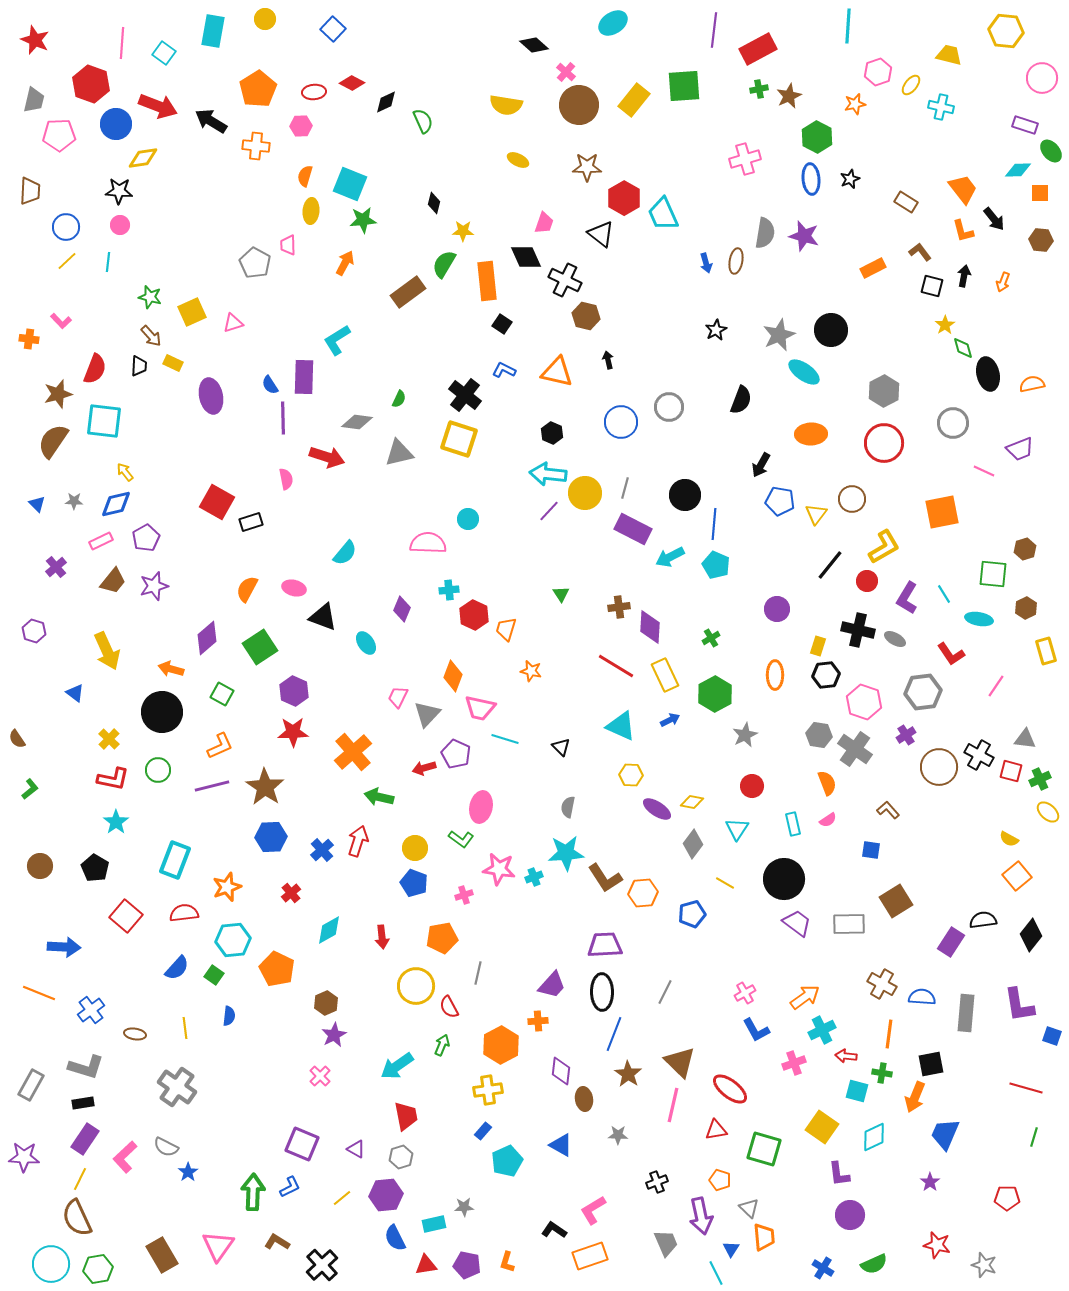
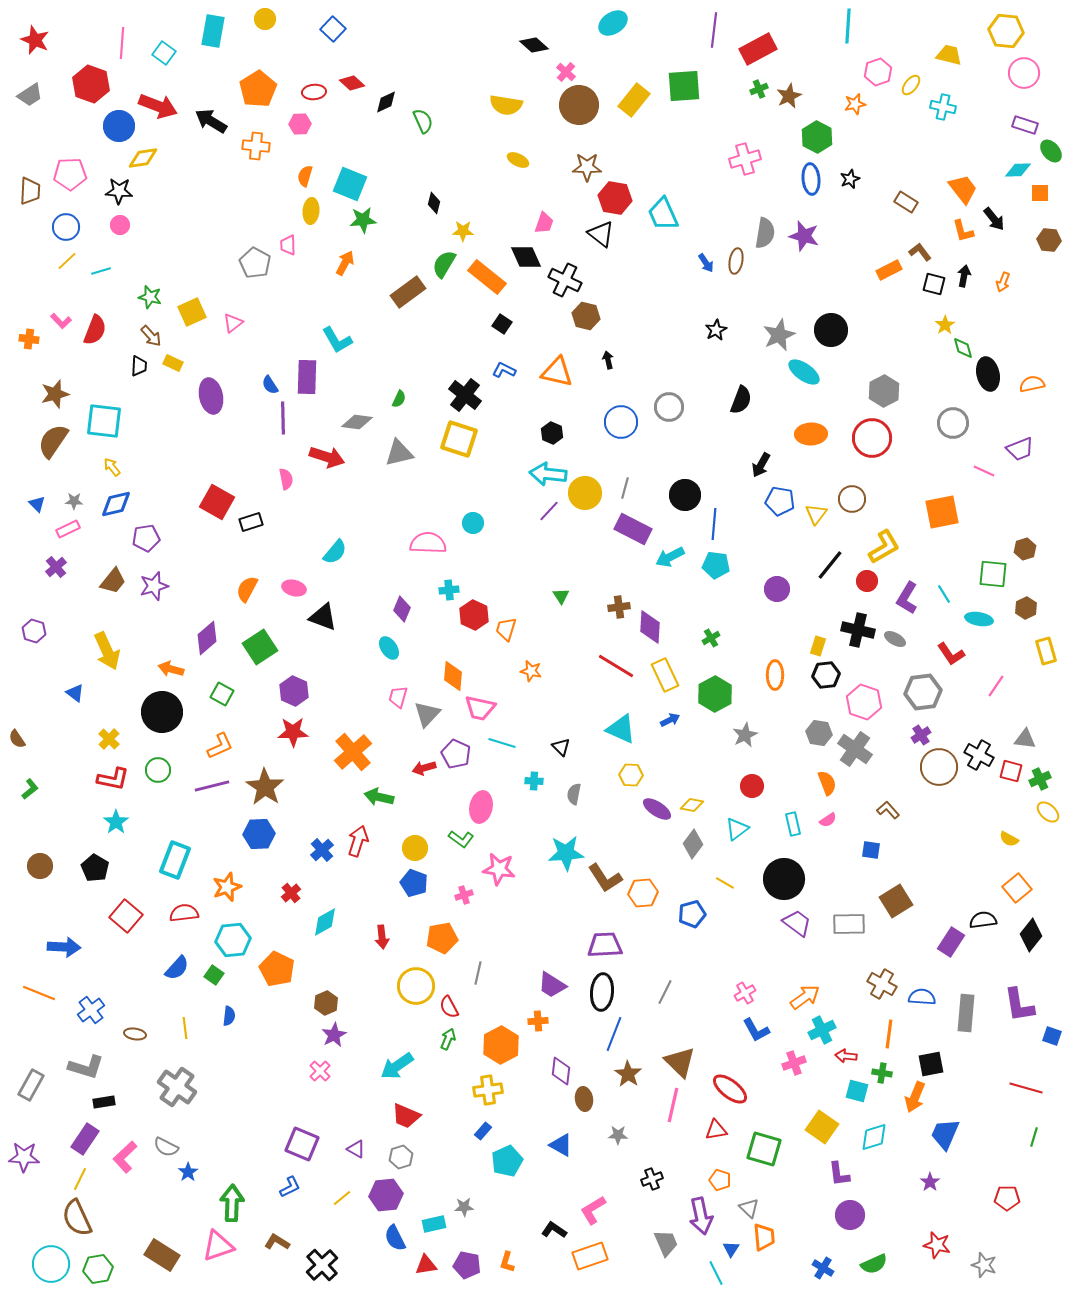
pink circle at (1042, 78): moved 18 px left, 5 px up
red diamond at (352, 83): rotated 15 degrees clockwise
green cross at (759, 89): rotated 12 degrees counterclockwise
gray trapezoid at (34, 100): moved 4 px left, 5 px up; rotated 44 degrees clockwise
cyan cross at (941, 107): moved 2 px right
blue circle at (116, 124): moved 3 px right, 2 px down
pink hexagon at (301, 126): moved 1 px left, 2 px up
pink pentagon at (59, 135): moved 11 px right, 39 px down
red hexagon at (624, 198): moved 9 px left; rotated 20 degrees counterclockwise
brown hexagon at (1041, 240): moved 8 px right
cyan line at (108, 262): moved 7 px left, 9 px down; rotated 66 degrees clockwise
blue arrow at (706, 263): rotated 18 degrees counterclockwise
orange rectangle at (873, 268): moved 16 px right, 2 px down
orange rectangle at (487, 281): moved 4 px up; rotated 45 degrees counterclockwise
black square at (932, 286): moved 2 px right, 2 px up
pink triangle at (233, 323): rotated 20 degrees counterclockwise
cyan L-shape at (337, 340): rotated 88 degrees counterclockwise
red semicircle at (95, 369): moved 39 px up
purple rectangle at (304, 377): moved 3 px right
brown star at (58, 394): moved 3 px left
red circle at (884, 443): moved 12 px left, 5 px up
yellow arrow at (125, 472): moved 13 px left, 5 px up
cyan circle at (468, 519): moved 5 px right, 4 px down
purple pentagon at (146, 538): rotated 20 degrees clockwise
pink rectangle at (101, 541): moved 33 px left, 12 px up
cyan semicircle at (345, 553): moved 10 px left, 1 px up
cyan pentagon at (716, 565): rotated 16 degrees counterclockwise
green triangle at (561, 594): moved 2 px down
purple circle at (777, 609): moved 20 px up
cyan ellipse at (366, 643): moved 23 px right, 5 px down
orange diamond at (453, 676): rotated 16 degrees counterclockwise
pink trapezoid at (398, 697): rotated 10 degrees counterclockwise
cyan triangle at (621, 726): moved 3 px down
gray hexagon at (819, 735): moved 2 px up
purple cross at (906, 735): moved 15 px right
cyan line at (505, 739): moved 3 px left, 4 px down
yellow diamond at (692, 802): moved 3 px down
gray semicircle at (568, 807): moved 6 px right, 13 px up
cyan triangle at (737, 829): rotated 20 degrees clockwise
blue hexagon at (271, 837): moved 12 px left, 3 px up
orange square at (1017, 876): moved 12 px down
cyan cross at (534, 877): moved 96 px up; rotated 24 degrees clockwise
cyan diamond at (329, 930): moved 4 px left, 8 px up
purple trapezoid at (552, 985): rotated 80 degrees clockwise
black ellipse at (602, 992): rotated 6 degrees clockwise
green arrow at (442, 1045): moved 6 px right, 6 px up
pink cross at (320, 1076): moved 5 px up
black rectangle at (83, 1103): moved 21 px right, 1 px up
red trapezoid at (406, 1116): rotated 124 degrees clockwise
cyan diamond at (874, 1137): rotated 8 degrees clockwise
black cross at (657, 1182): moved 5 px left, 3 px up
green arrow at (253, 1192): moved 21 px left, 11 px down
pink triangle at (218, 1246): rotated 36 degrees clockwise
brown rectangle at (162, 1255): rotated 28 degrees counterclockwise
